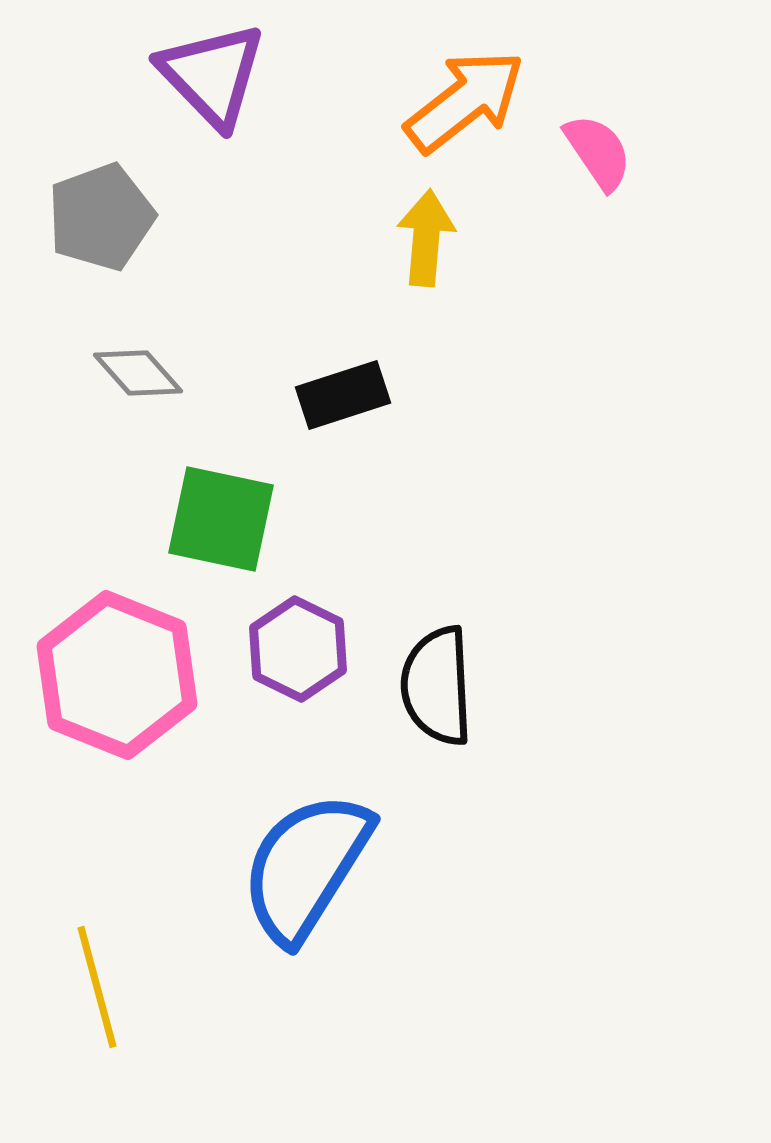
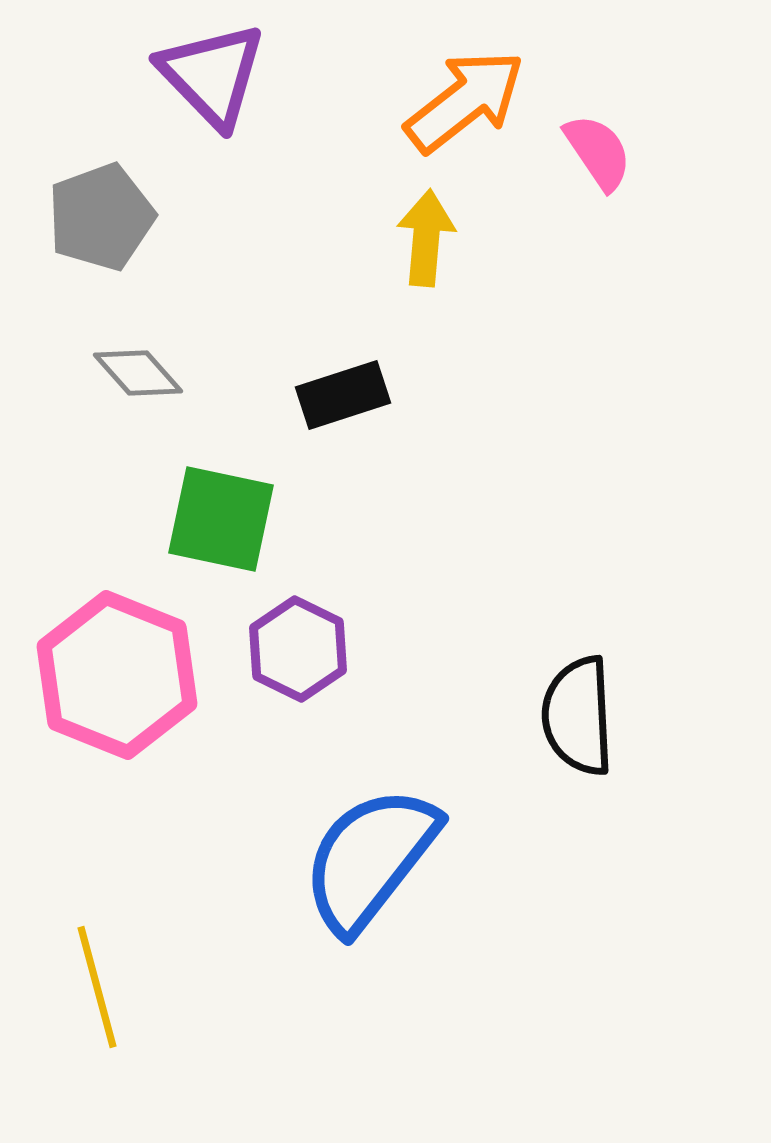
black semicircle: moved 141 px right, 30 px down
blue semicircle: moved 64 px right, 8 px up; rotated 6 degrees clockwise
